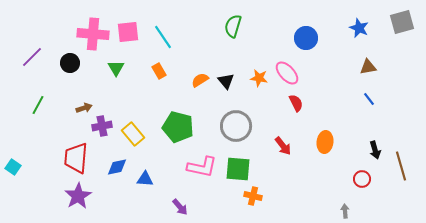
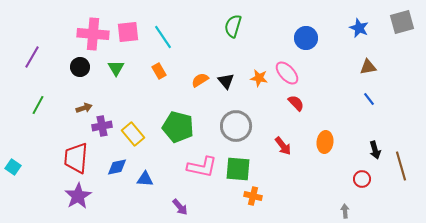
purple line: rotated 15 degrees counterclockwise
black circle: moved 10 px right, 4 px down
red semicircle: rotated 18 degrees counterclockwise
